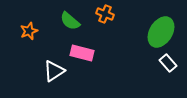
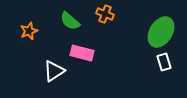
white rectangle: moved 4 px left, 1 px up; rotated 24 degrees clockwise
